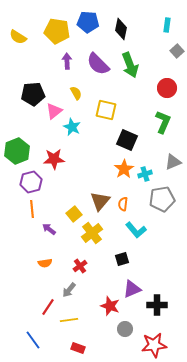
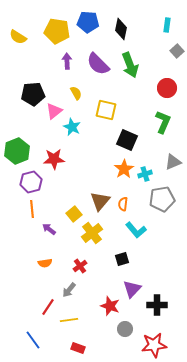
purple triangle at (132, 289): rotated 24 degrees counterclockwise
